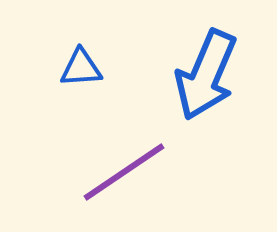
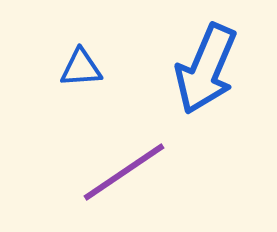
blue arrow: moved 6 px up
